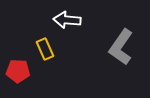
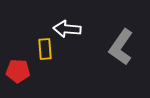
white arrow: moved 9 px down
yellow rectangle: rotated 20 degrees clockwise
